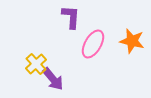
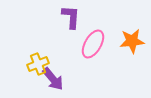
orange star: rotated 20 degrees counterclockwise
yellow cross: moved 2 px right; rotated 20 degrees clockwise
